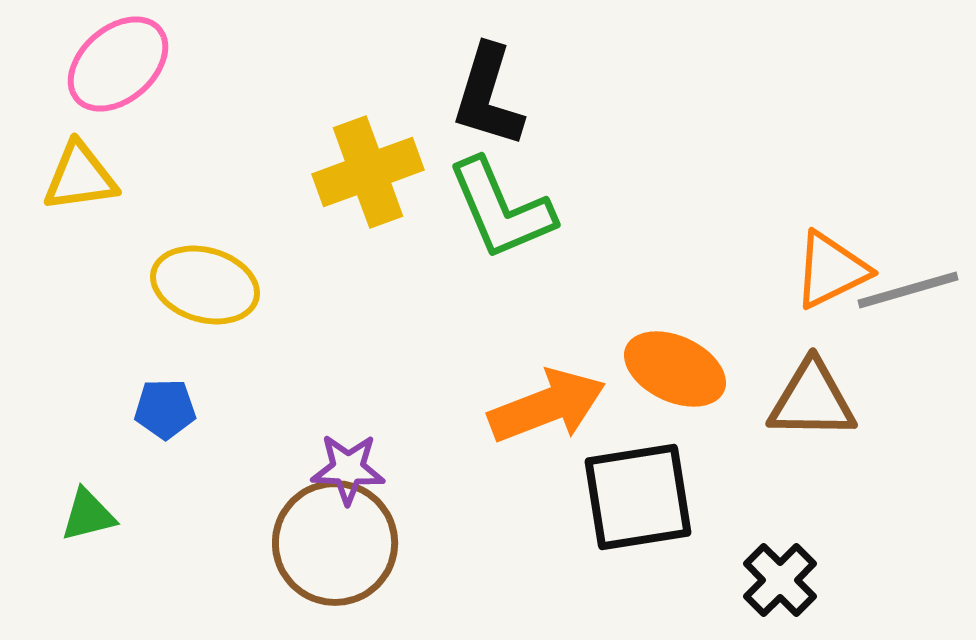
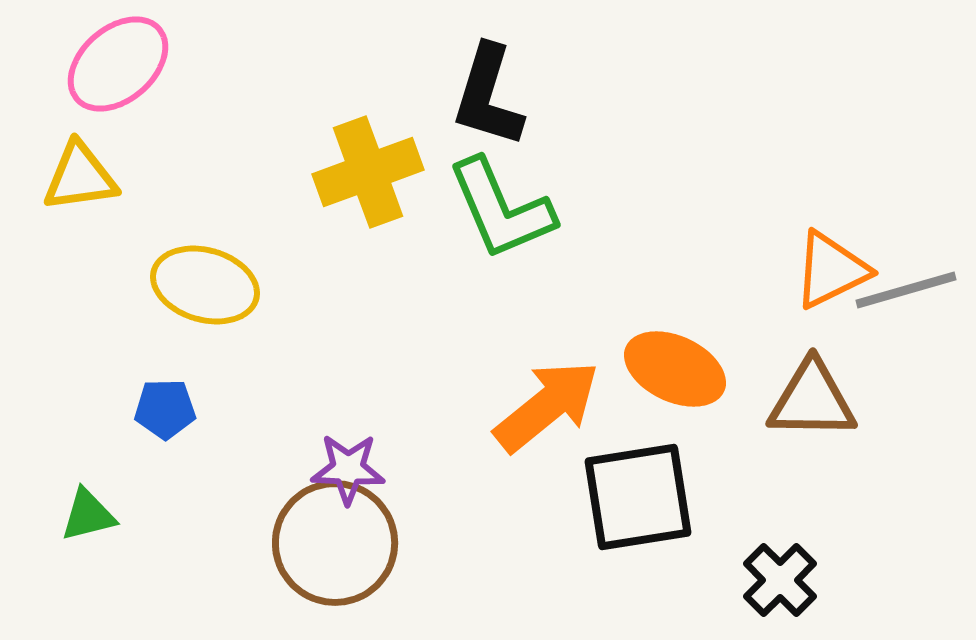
gray line: moved 2 px left
orange arrow: rotated 18 degrees counterclockwise
